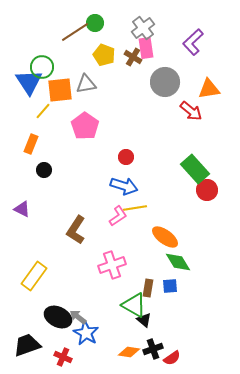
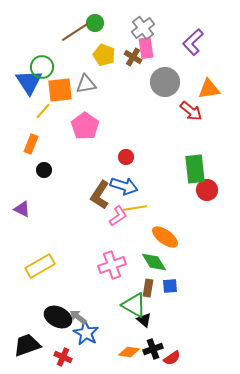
green rectangle at (195, 169): rotated 36 degrees clockwise
brown L-shape at (76, 230): moved 24 px right, 35 px up
green diamond at (178, 262): moved 24 px left
yellow rectangle at (34, 276): moved 6 px right, 10 px up; rotated 24 degrees clockwise
